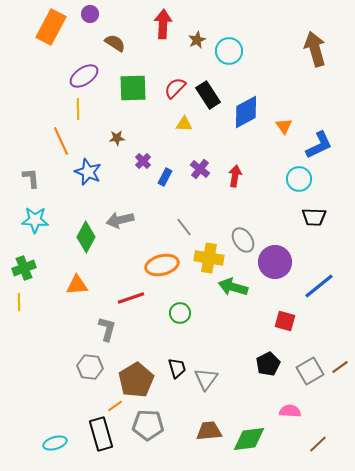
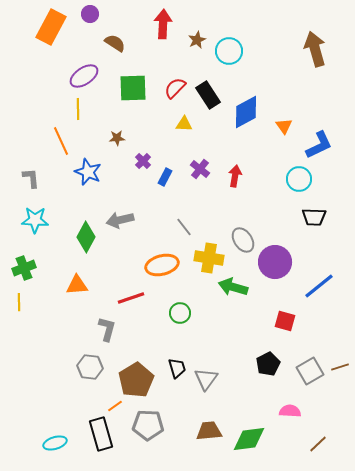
brown line at (340, 367): rotated 18 degrees clockwise
